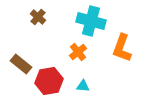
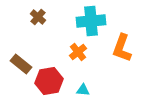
cyan cross: rotated 20 degrees counterclockwise
cyan triangle: moved 4 px down
